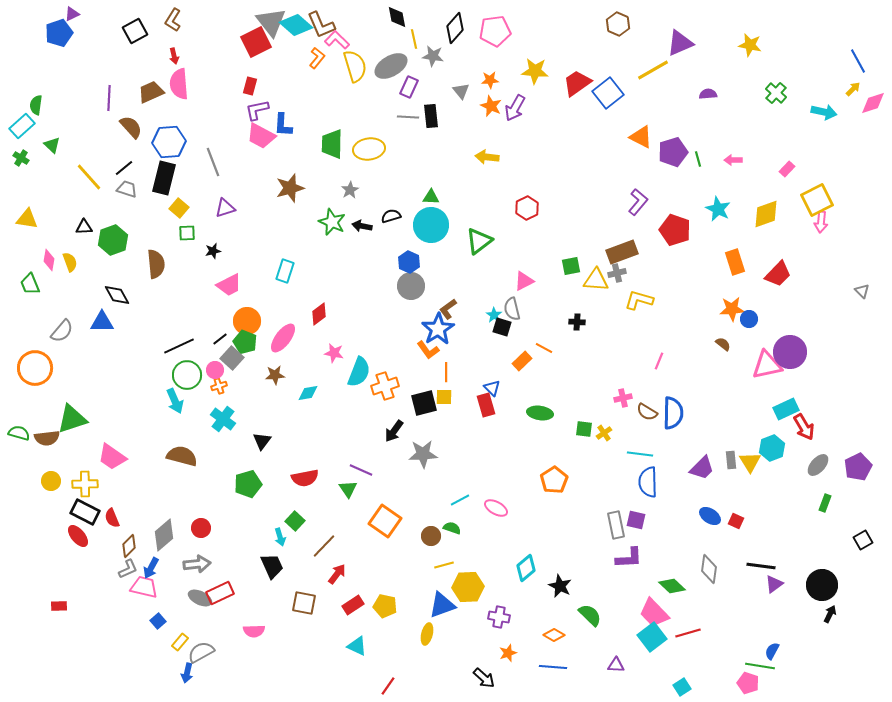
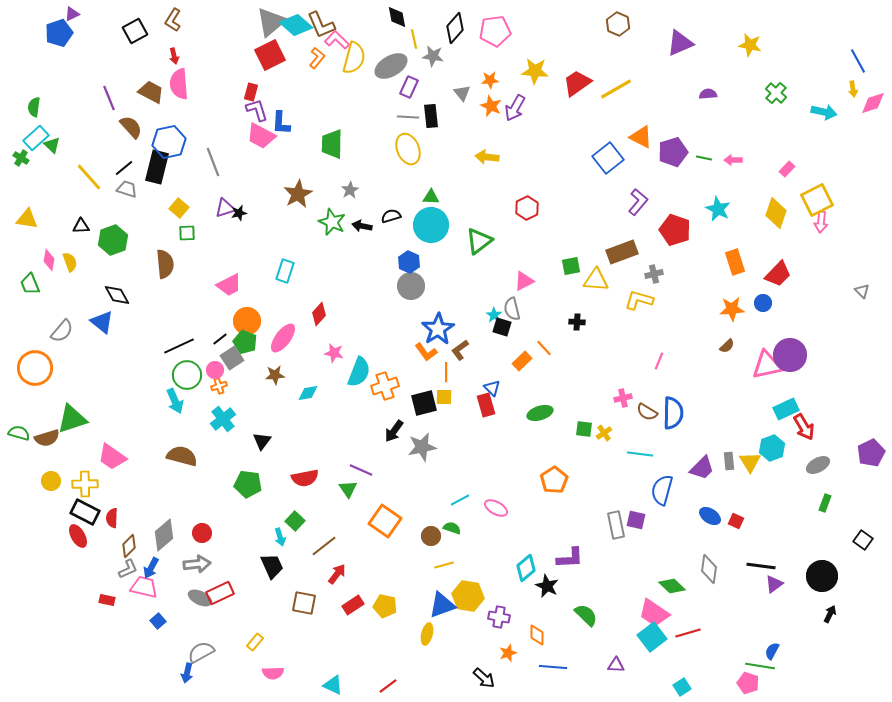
gray triangle at (271, 22): rotated 28 degrees clockwise
red square at (256, 42): moved 14 px right, 13 px down
yellow semicircle at (355, 66): moved 1 px left, 8 px up; rotated 32 degrees clockwise
yellow line at (653, 70): moved 37 px left, 19 px down
red rectangle at (250, 86): moved 1 px right, 6 px down
yellow arrow at (853, 89): rotated 126 degrees clockwise
gray triangle at (461, 91): moved 1 px right, 2 px down
brown trapezoid at (151, 92): rotated 52 degrees clockwise
blue square at (608, 93): moved 65 px down
purple line at (109, 98): rotated 25 degrees counterclockwise
green semicircle at (36, 105): moved 2 px left, 2 px down
purple L-shape at (257, 110): rotated 85 degrees clockwise
blue L-shape at (283, 125): moved 2 px left, 2 px up
cyan rectangle at (22, 126): moved 14 px right, 12 px down
blue hexagon at (169, 142): rotated 8 degrees counterclockwise
yellow ellipse at (369, 149): moved 39 px right; rotated 76 degrees clockwise
green line at (698, 159): moved 6 px right, 1 px up; rotated 63 degrees counterclockwise
black rectangle at (164, 178): moved 7 px left, 11 px up
brown star at (290, 188): moved 8 px right, 6 px down; rotated 12 degrees counterclockwise
yellow diamond at (766, 214): moved 10 px right, 1 px up; rotated 52 degrees counterclockwise
black triangle at (84, 227): moved 3 px left, 1 px up
black star at (213, 251): moved 26 px right, 38 px up
brown semicircle at (156, 264): moved 9 px right
gray cross at (617, 273): moved 37 px right, 1 px down
brown L-shape at (448, 309): moved 12 px right, 41 px down
red diamond at (319, 314): rotated 10 degrees counterclockwise
blue circle at (749, 319): moved 14 px right, 16 px up
blue triangle at (102, 322): rotated 40 degrees clockwise
brown semicircle at (723, 344): moved 4 px right, 2 px down; rotated 98 degrees clockwise
orange line at (544, 348): rotated 18 degrees clockwise
orange L-shape at (428, 350): moved 2 px left, 2 px down
purple circle at (790, 352): moved 3 px down
gray square at (232, 358): rotated 15 degrees clockwise
green ellipse at (540, 413): rotated 25 degrees counterclockwise
cyan cross at (223, 419): rotated 15 degrees clockwise
brown semicircle at (47, 438): rotated 10 degrees counterclockwise
gray star at (423, 454): moved 1 px left, 7 px up; rotated 8 degrees counterclockwise
gray rectangle at (731, 460): moved 2 px left, 1 px down
gray ellipse at (818, 465): rotated 20 degrees clockwise
purple pentagon at (858, 467): moved 13 px right, 14 px up
blue semicircle at (648, 482): moved 14 px right, 8 px down; rotated 16 degrees clockwise
green pentagon at (248, 484): rotated 24 degrees clockwise
red semicircle at (112, 518): rotated 24 degrees clockwise
red circle at (201, 528): moved 1 px right, 5 px down
red ellipse at (78, 536): rotated 10 degrees clockwise
black square at (863, 540): rotated 24 degrees counterclockwise
brown line at (324, 546): rotated 8 degrees clockwise
purple L-shape at (629, 558): moved 59 px left
black circle at (822, 585): moved 9 px up
black star at (560, 586): moved 13 px left
yellow hexagon at (468, 587): moved 9 px down; rotated 12 degrees clockwise
red rectangle at (59, 606): moved 48 px right, 6 px up; rotated 14 degrees clockwise
pink trapezoid at (654, 613): rotated 12 degrees counterclockwise
green semicircle at (590, 615): moved 4 px left
pink semicircle at (254, 631): moved 19 px right, 42 px down
orange diamond at (554, 635): moved 17 px left; rotated 60 degrees clockwise
yellow rectangle at (180, 642): moved 75 px right
cyan triangle at (357, 646): moved 24 px left, 39 px down
red line at (388, 686): rotated 18 degrees clockwise
